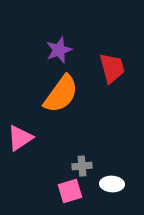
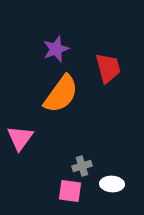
purple star: moved 3 px left, 1 px up
red trapezoid: moved 4 px left
pink triangle: rotated 20 degrees counterclockwise
gray cross: rotated 12 degrees counterclockwise
pink square: rotated 25 degrees clockwise
